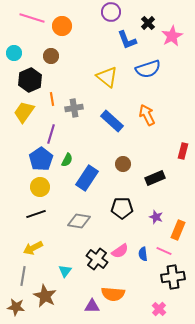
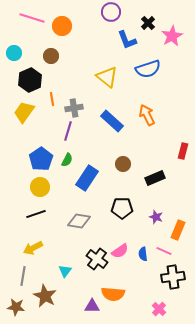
purple line at (51, 134): moved 17 px right, 3 px up
